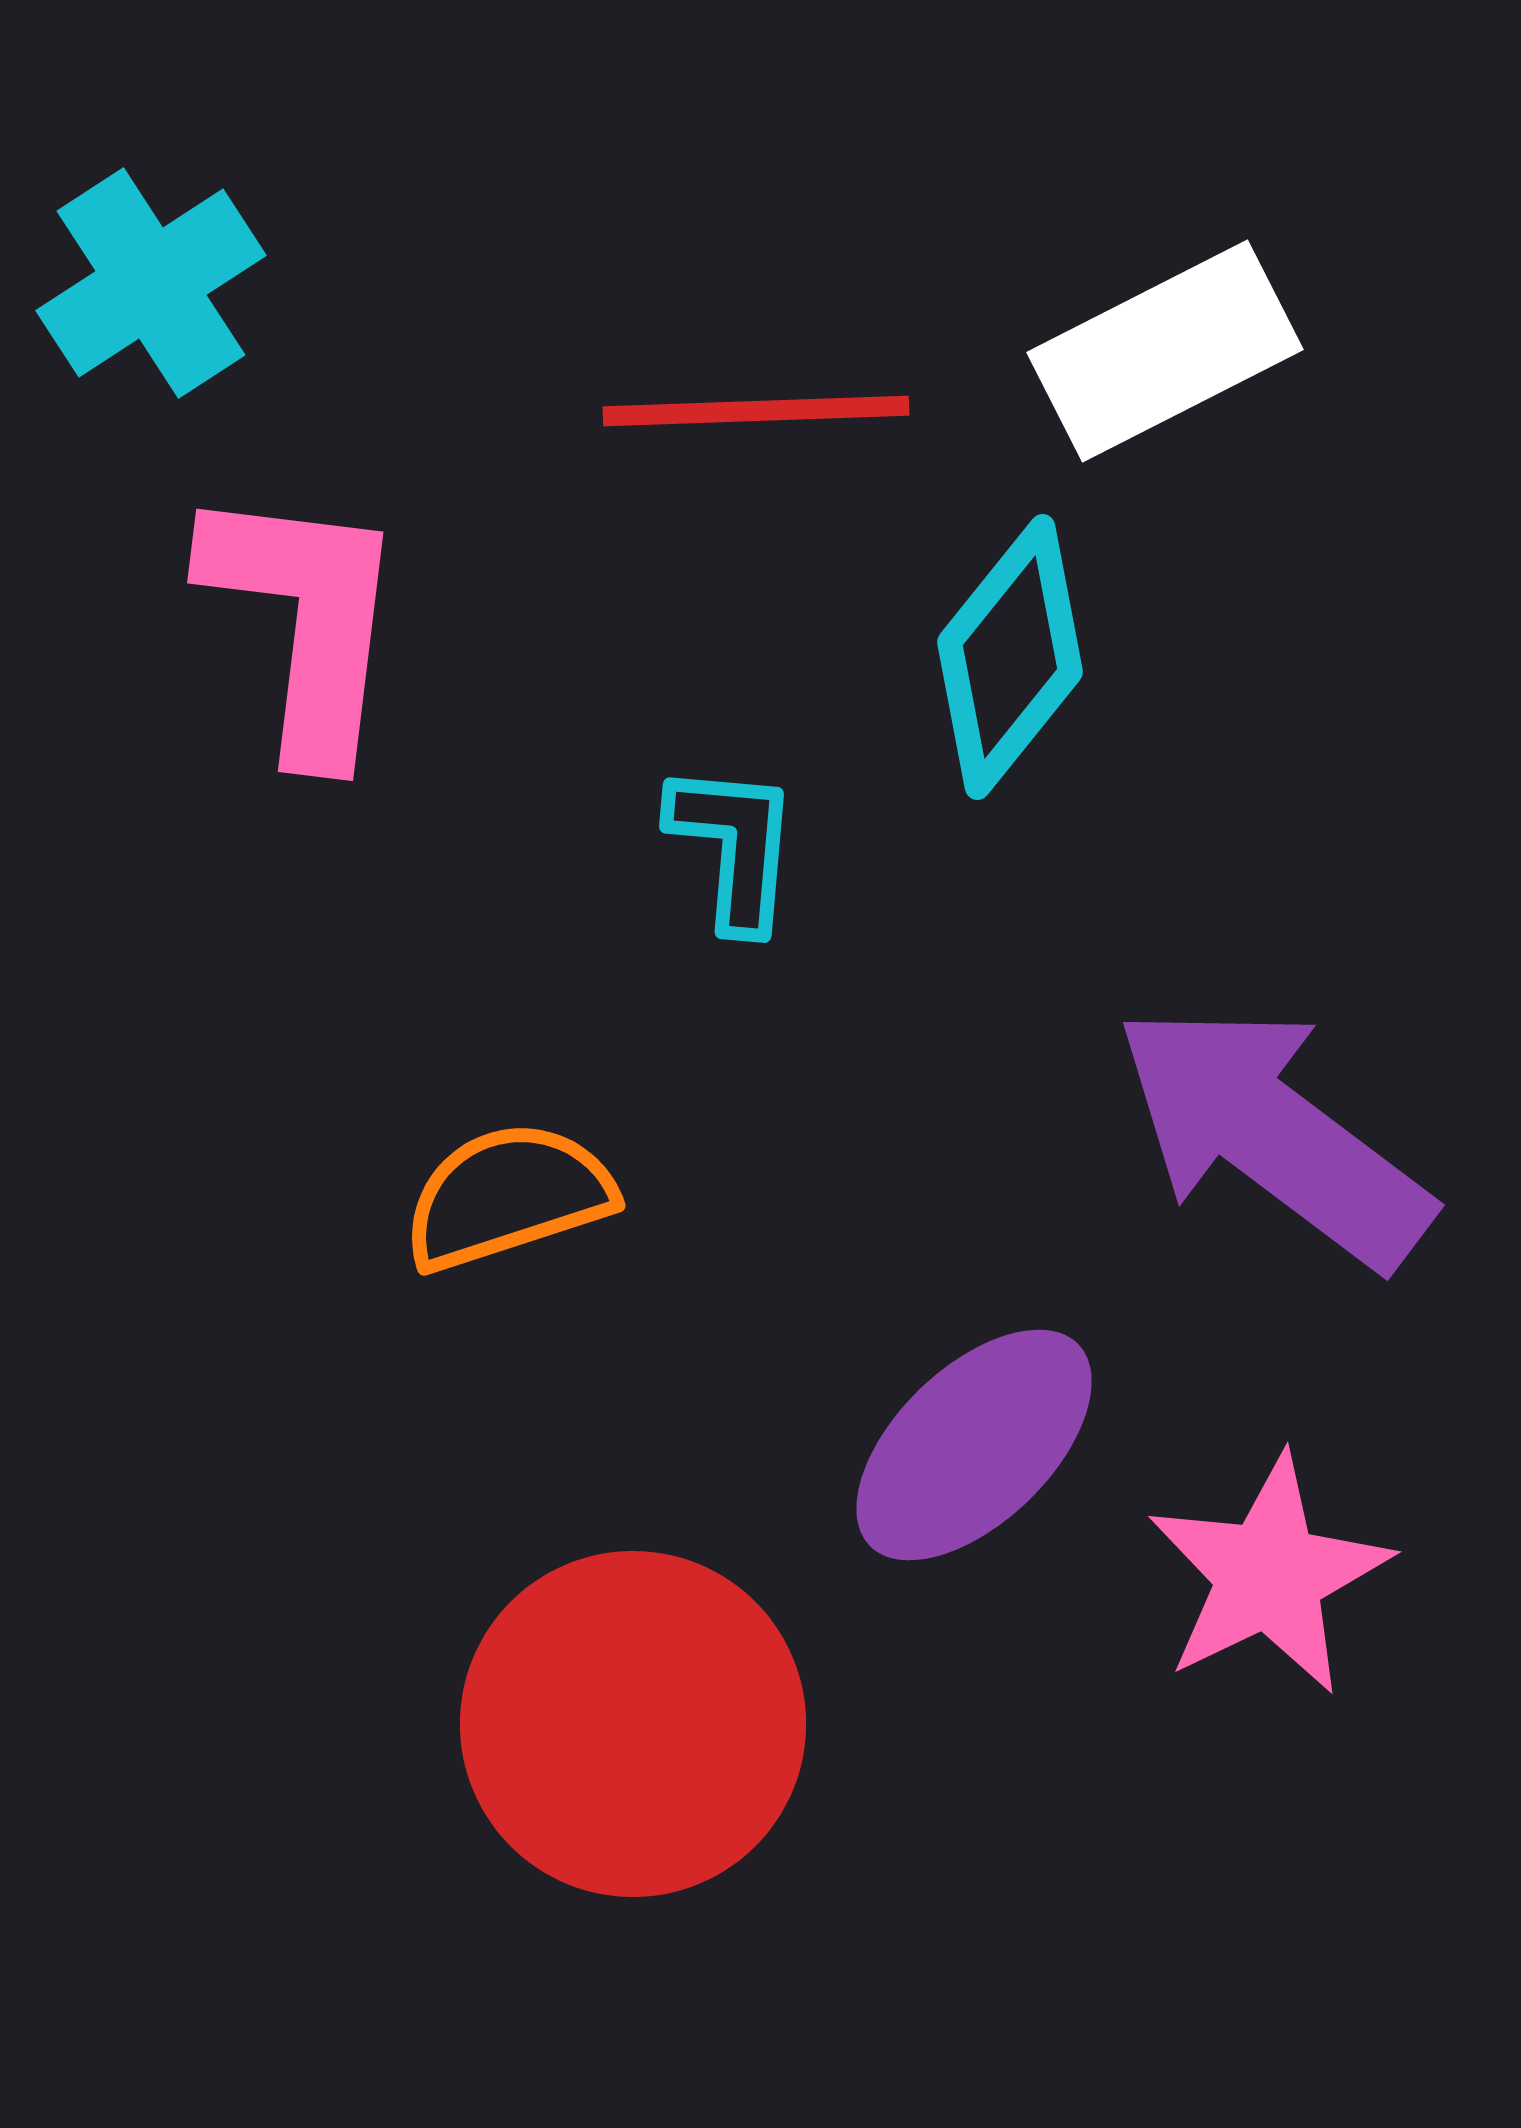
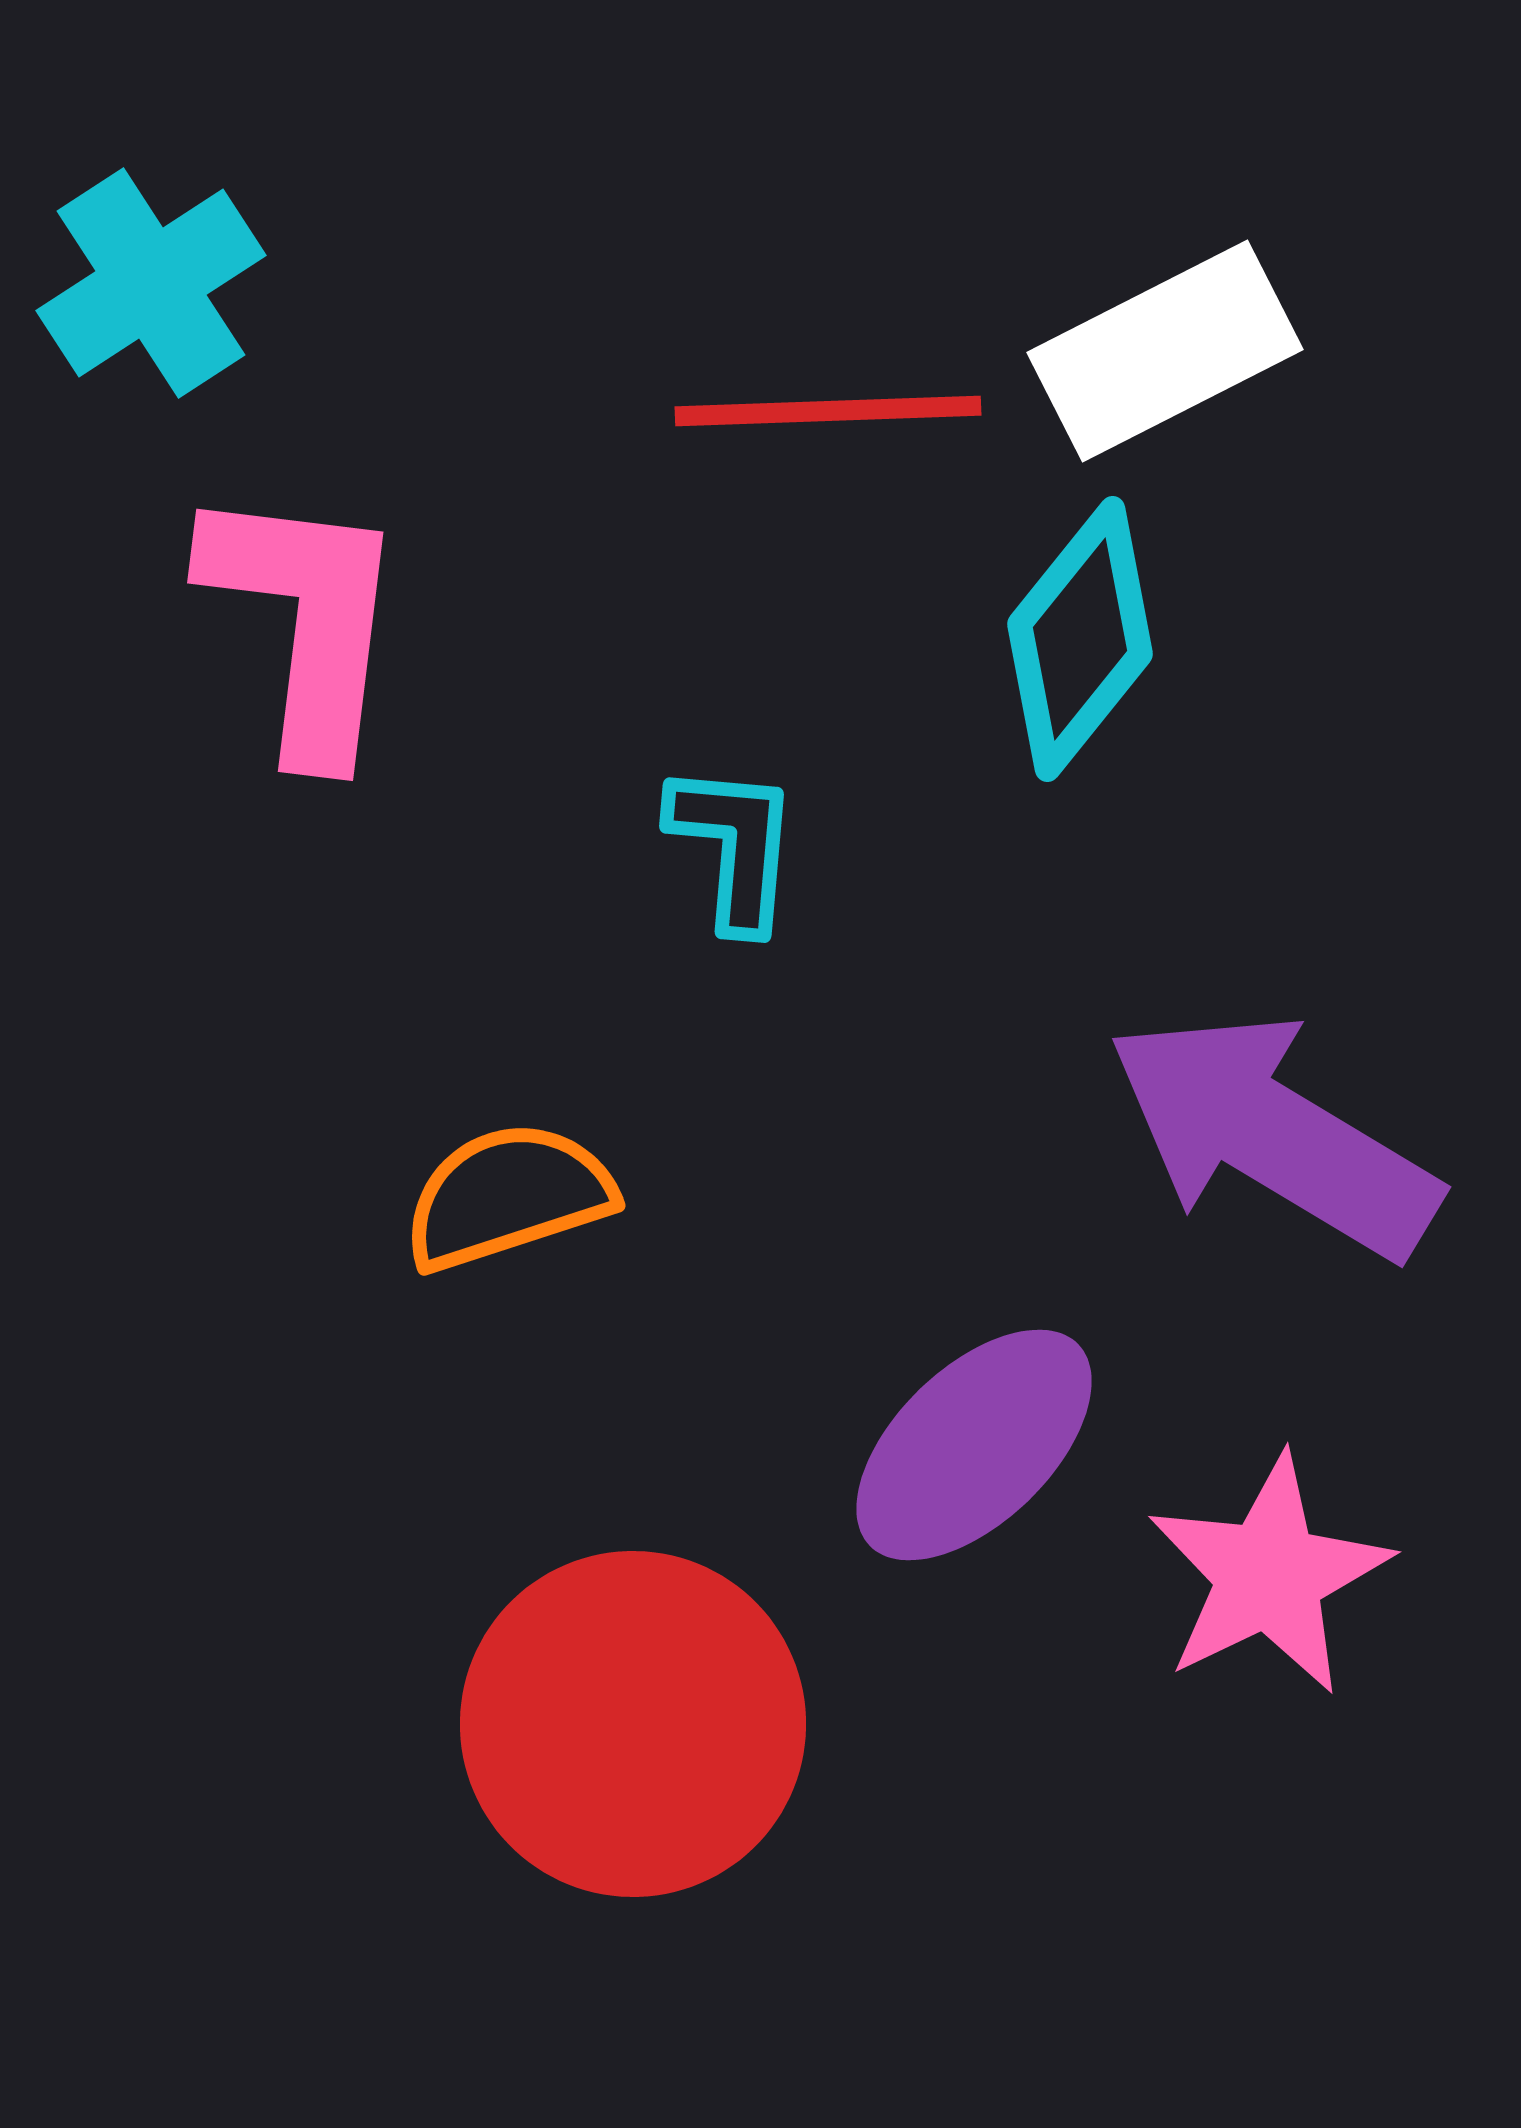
red line: moved 72 px right
cyan diamond: moved 70 px right, 18 px up
purple arrow: rotated 6 degrees counterclockwise
